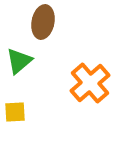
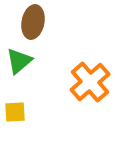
brown ellipse: moved 10 px left
orange cross: moved 1 px up
